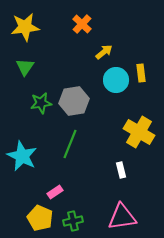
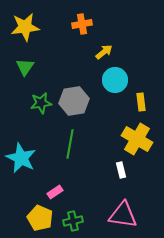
orange cross: rotated 36 degrees clockwise
yellow rectangle: moved 29 px down
cyan circle: moved 1 px left
yellow cross: moved 2 px left, 7 px down
green line: rotated 12 degrees counterclockwise
cyan star: moved 1 px left, 2 px down
pink triangle: moved 1 px right, 2 px up; rotated 16 degrees clockwise
